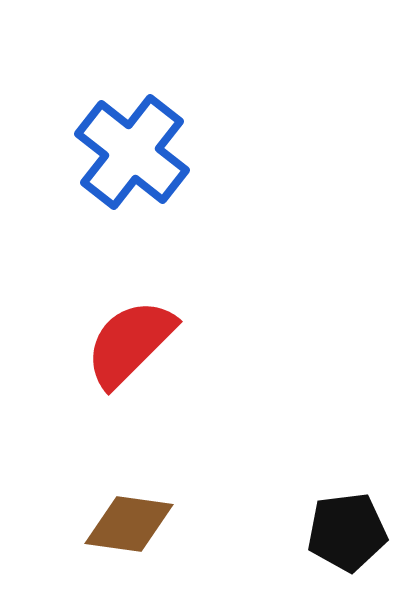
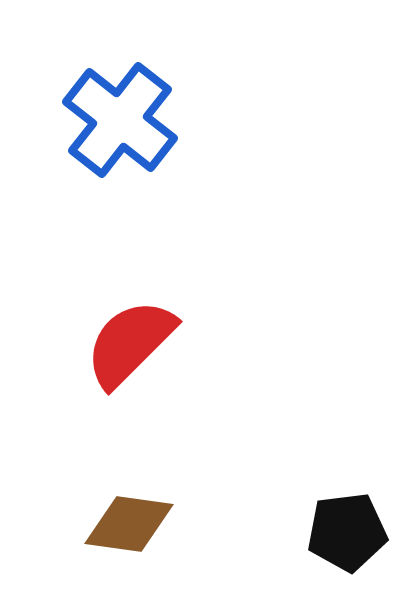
blue cross: moved 12 px left, 32 px up
